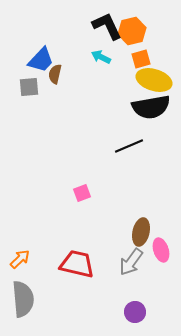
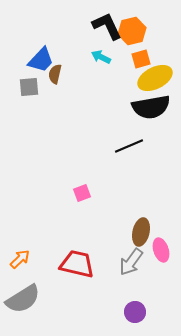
yellow ellipse: moved 1 px right, 2 px up; rotated 44 degrees counterclockwise
gray semicircle: rotated 63 degrees clockwise
